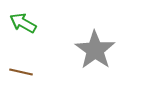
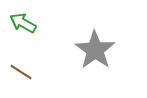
brown line: rotated 20 degrees clockwise
